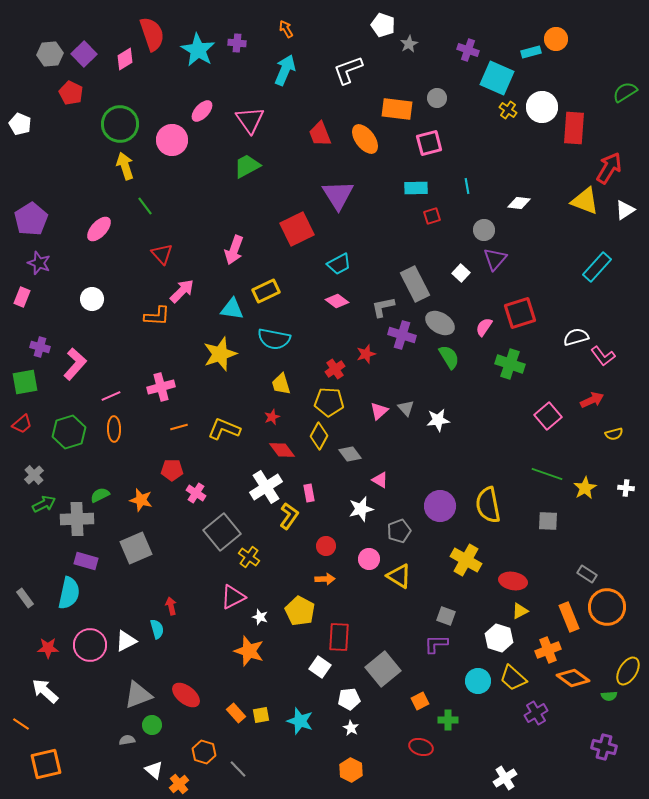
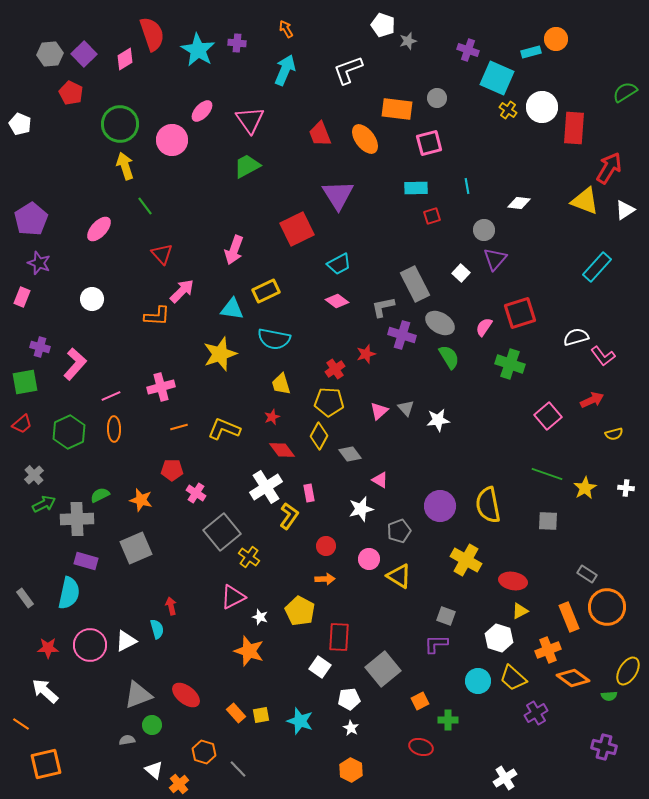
gray star at (409, 44): moved 1 px left, 3 px up; rotated 12 degrees clockwise
green hexagon at (69, 432): rotated 8 degrees counterclockwise
